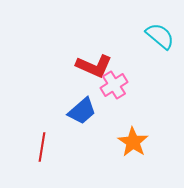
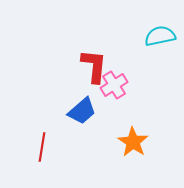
cyan semicircle: rotated 52 degrees counterclockwise
red L-shape: rotated 108 degrees counterclockwise
